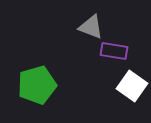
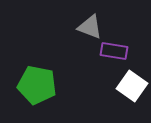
gray triangle: moved 1 px left
green pentagon: rotated 27 degrees clockwise
